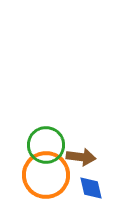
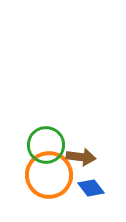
orange circle: moved 3 px right
blue diamond: rotated 24 degrees counterclockwise
